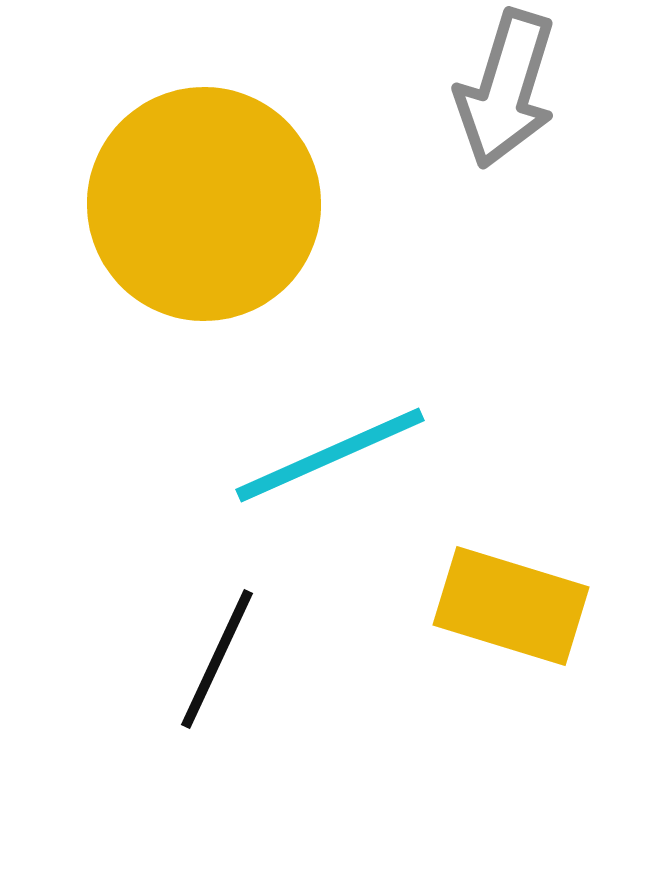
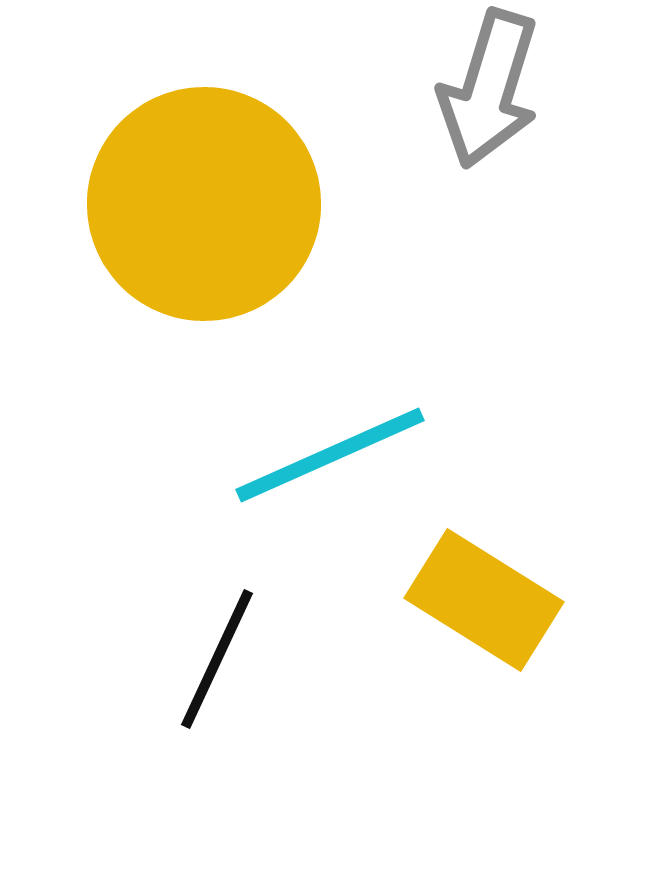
gray arrow: moved 17 px left
yellow rectangle: moved 27 px left, 6 px up; rotated 15 degrees clockwise
